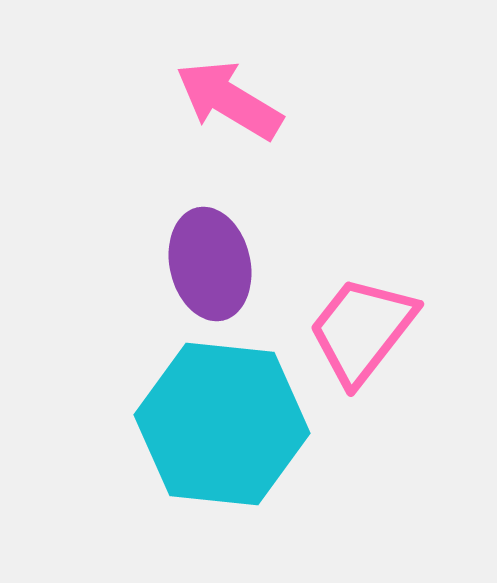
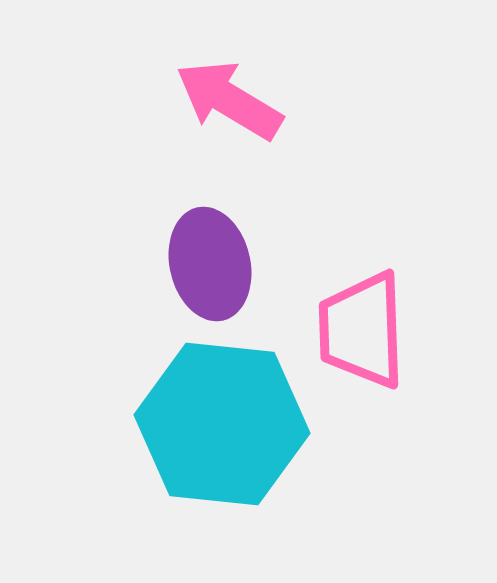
pink trapezoid: rotated 40 degrees counterclockwise
